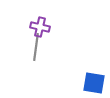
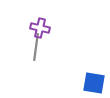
purple cross: moved 1 px down
